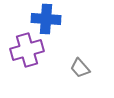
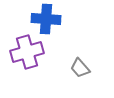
purple cross: moved 2 px down
